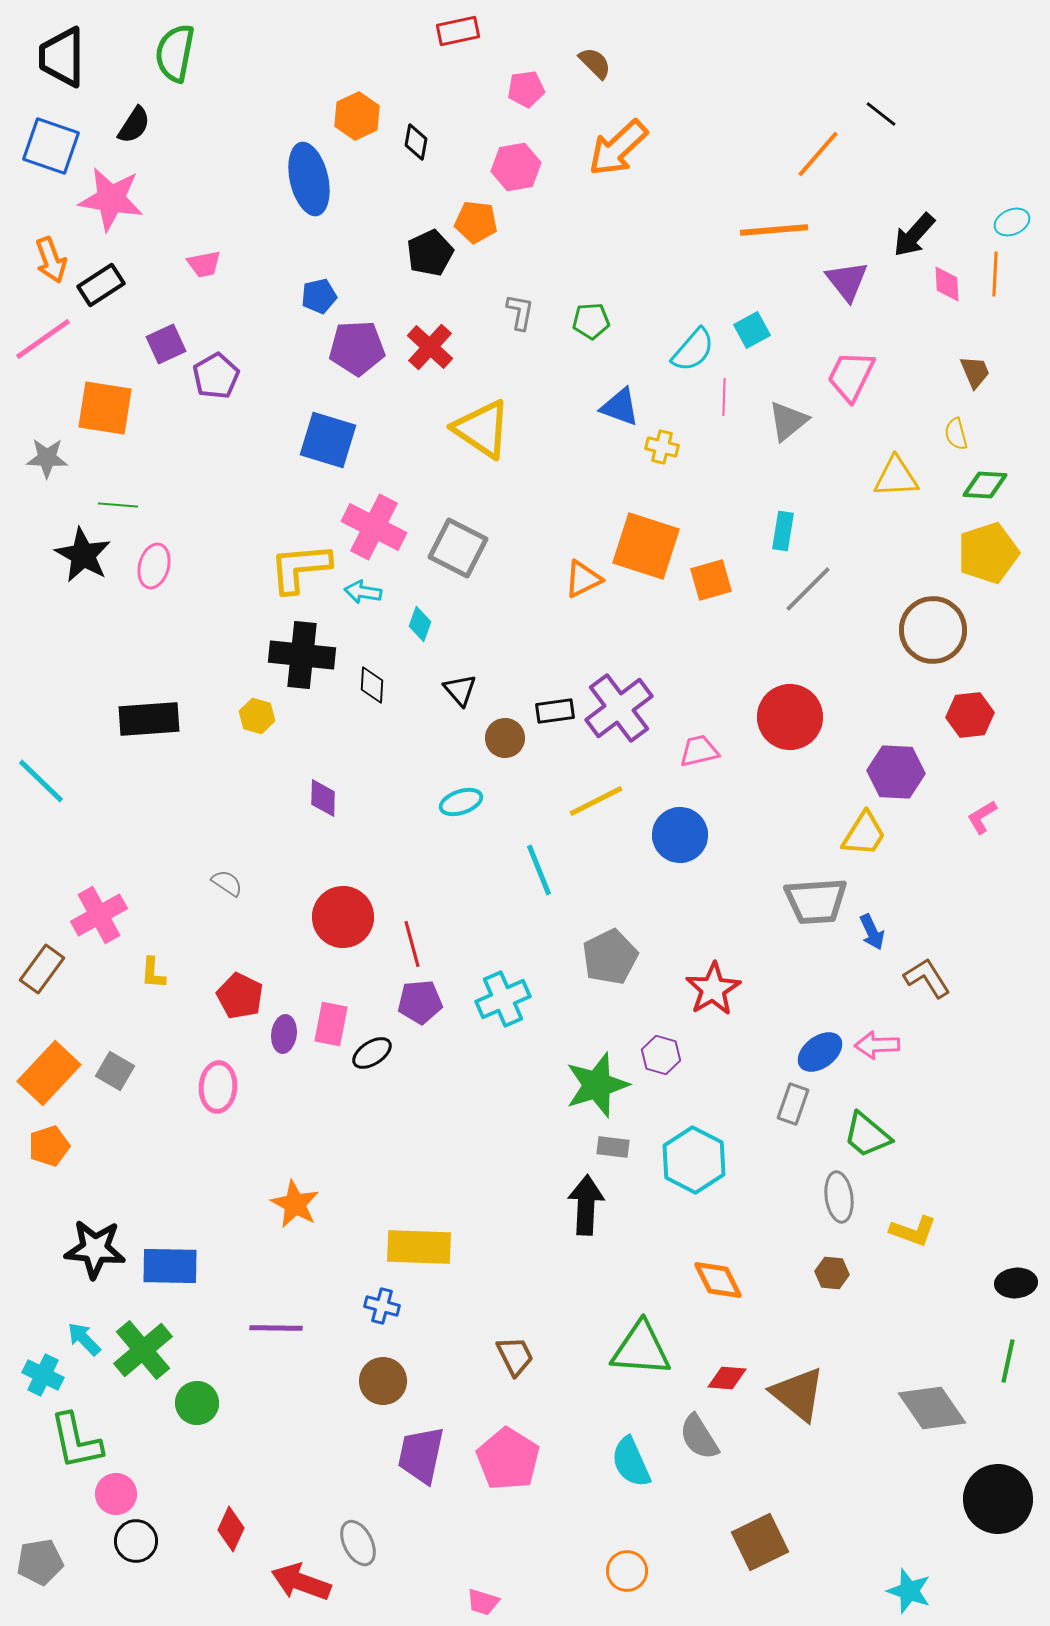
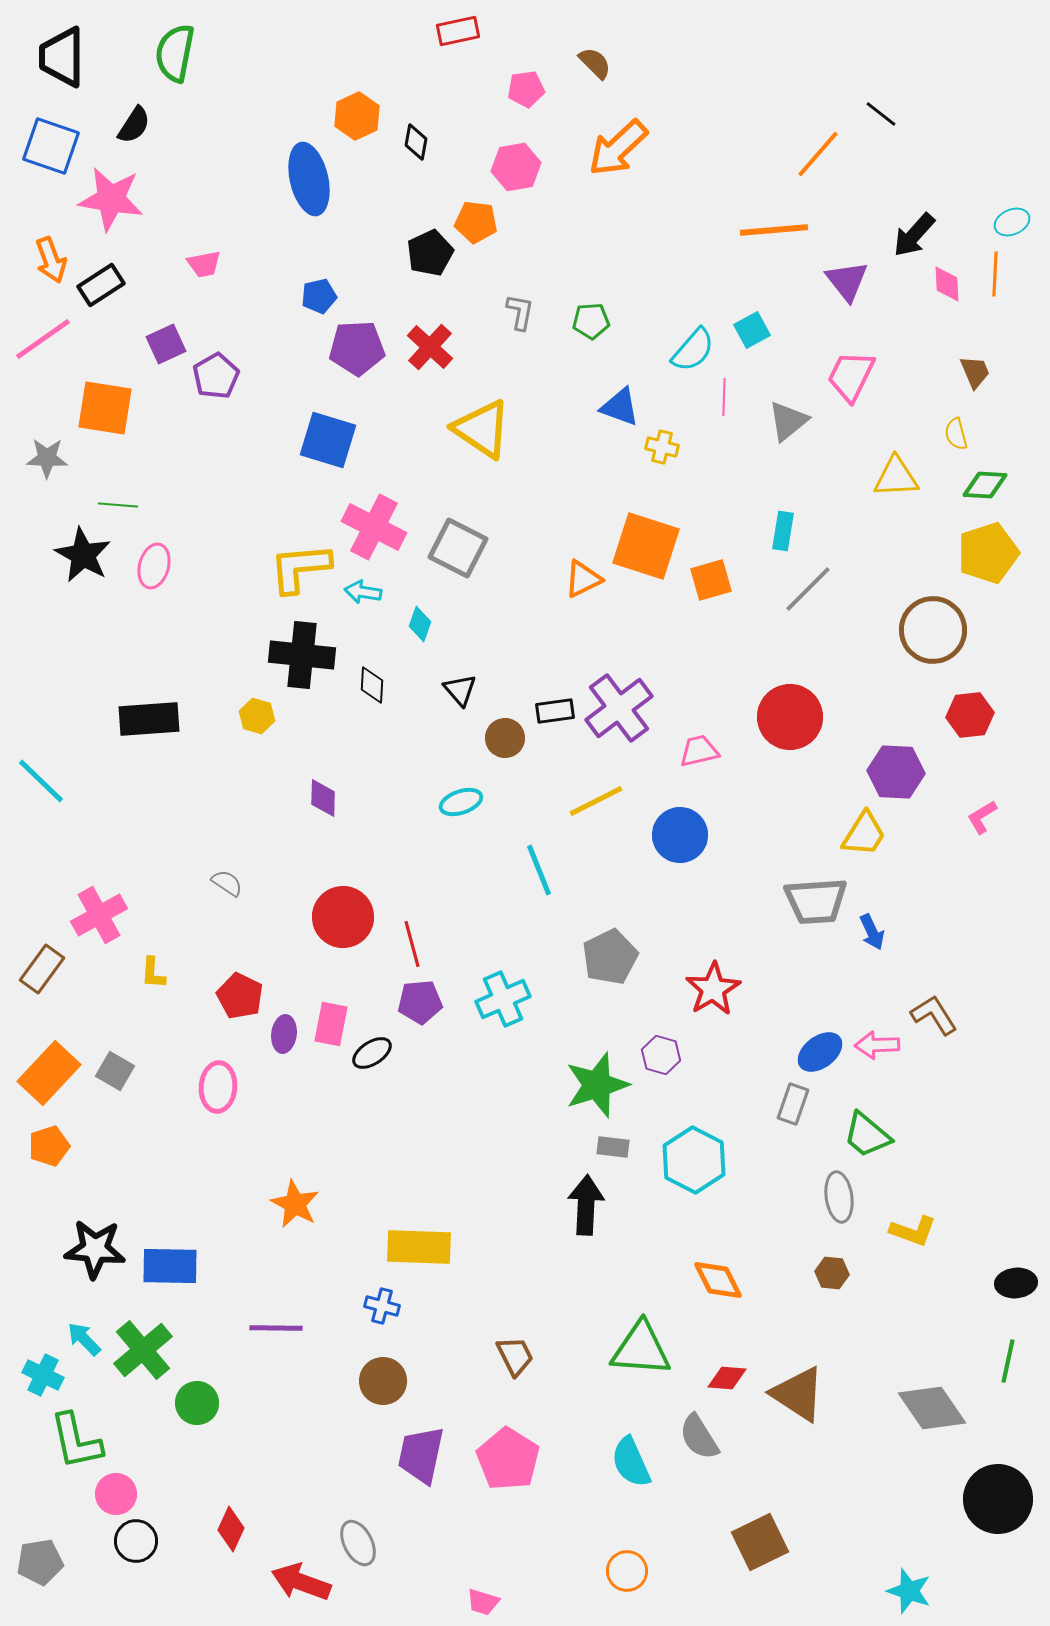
brown L-shape at (927, 978): moved 7 px right, 37 px down
brown triangle at (798, 1394): rotated 6 degrees counterclockwise
